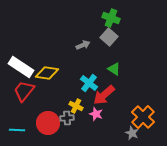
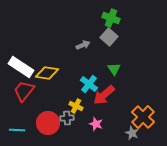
green triangle: rotated 24 degrees clockwise
cyan cross: moved 1 px down
pink star: moved 10 px down
